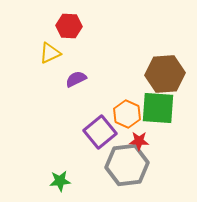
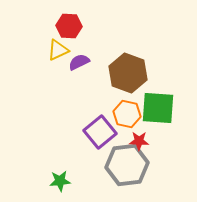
yellow triangle: moved 8 px right, 3 px up
brown hexagon: moved 37 px left, 1 px up; rotated 24 degrees clockwise
purple semicircle: moved 3 px right, 17 px up
orange hexagon: rotated 12 degrees counterclockwise
